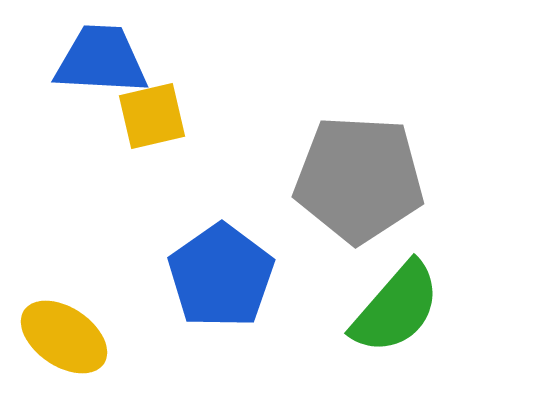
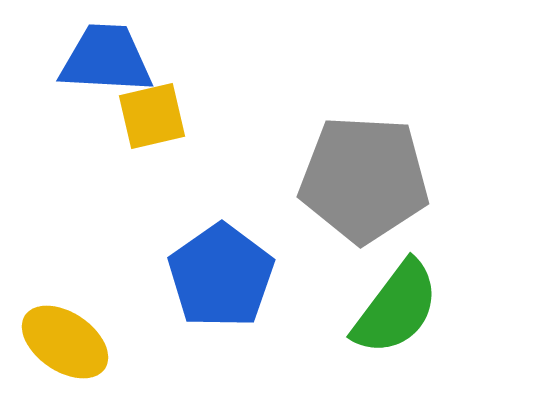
blue trapezoid: moved 5 px right, 1 px up
gray pentagon: moved 5 px right
green semicircle: rotated 4 degrees counterclockwise
yellow ellipse: moved 1 px right, 5 px down
